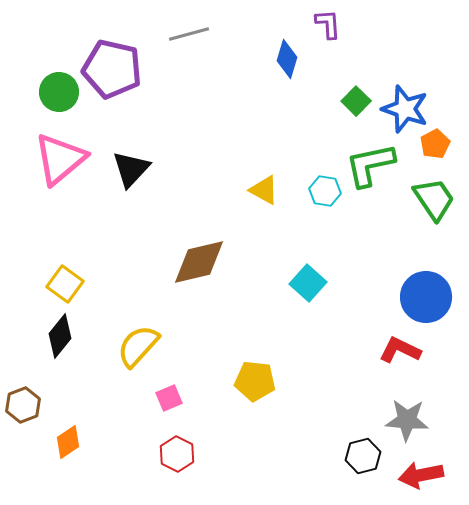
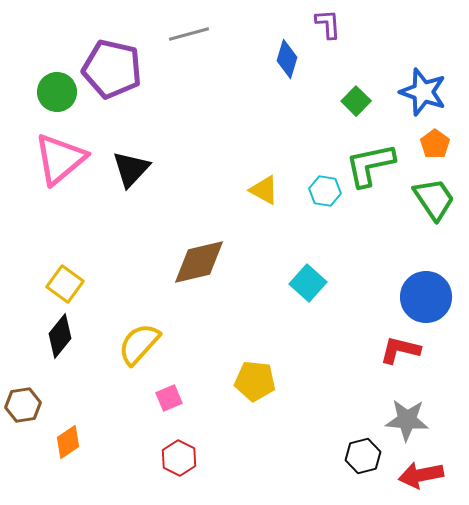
green circle: moved 2 px left
blue star: moved 18 px right, 17 px up
orange pentagon: rotated 8 degrees counterclockwise
yellow semicircle: moved 1 px right, 2 px up
red L-shape: rotated 12 degrees counterclockwise
brown hexagon: rotated 12 degrees clockwise
red hexagon: moved 2 px right, 4 px down
